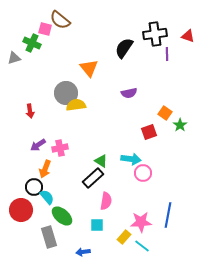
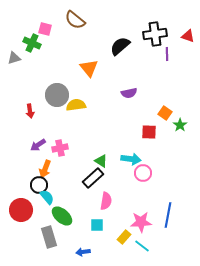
brown semicircle: moved 15 px right
black semicircle: moved 4 px left, 2 px up; rotated 15 degrees clockwise
gray circle: moved 9 px left, 2 px down
red square: rotated 21 degrees clockwise
black circle: moved 5 px right, 2 px up
